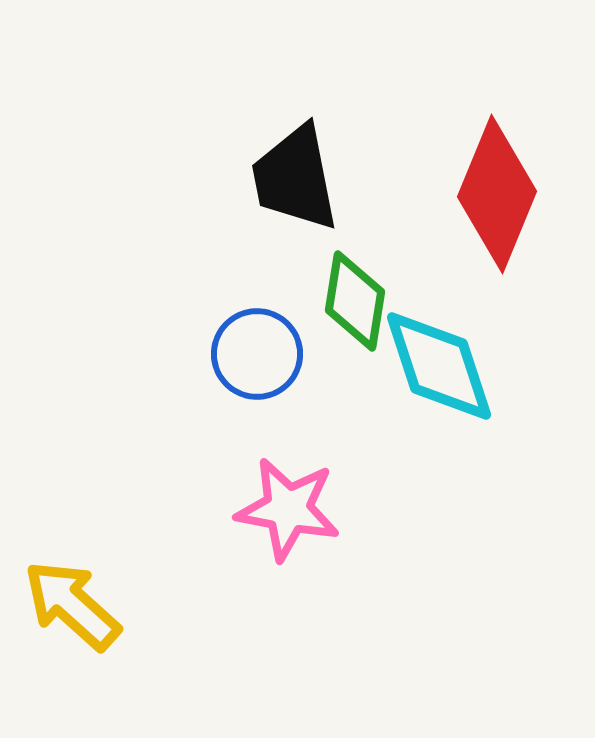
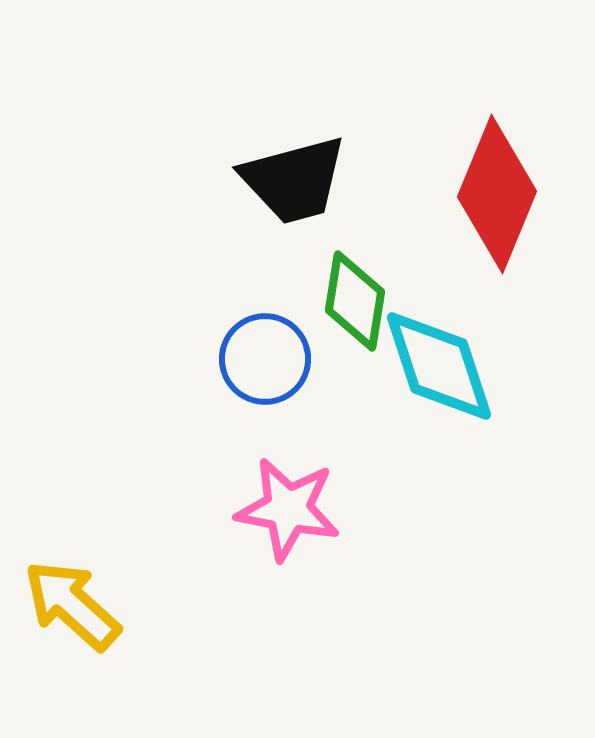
black trapezoid: moved 1 px left, 2 px down; rotated 94 degrees counterclockwise
blue circle: moved 8 px right, 5 px down
